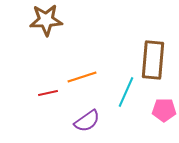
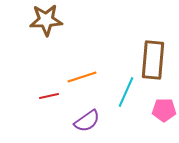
red line: moved 1 px right, 3 px down
